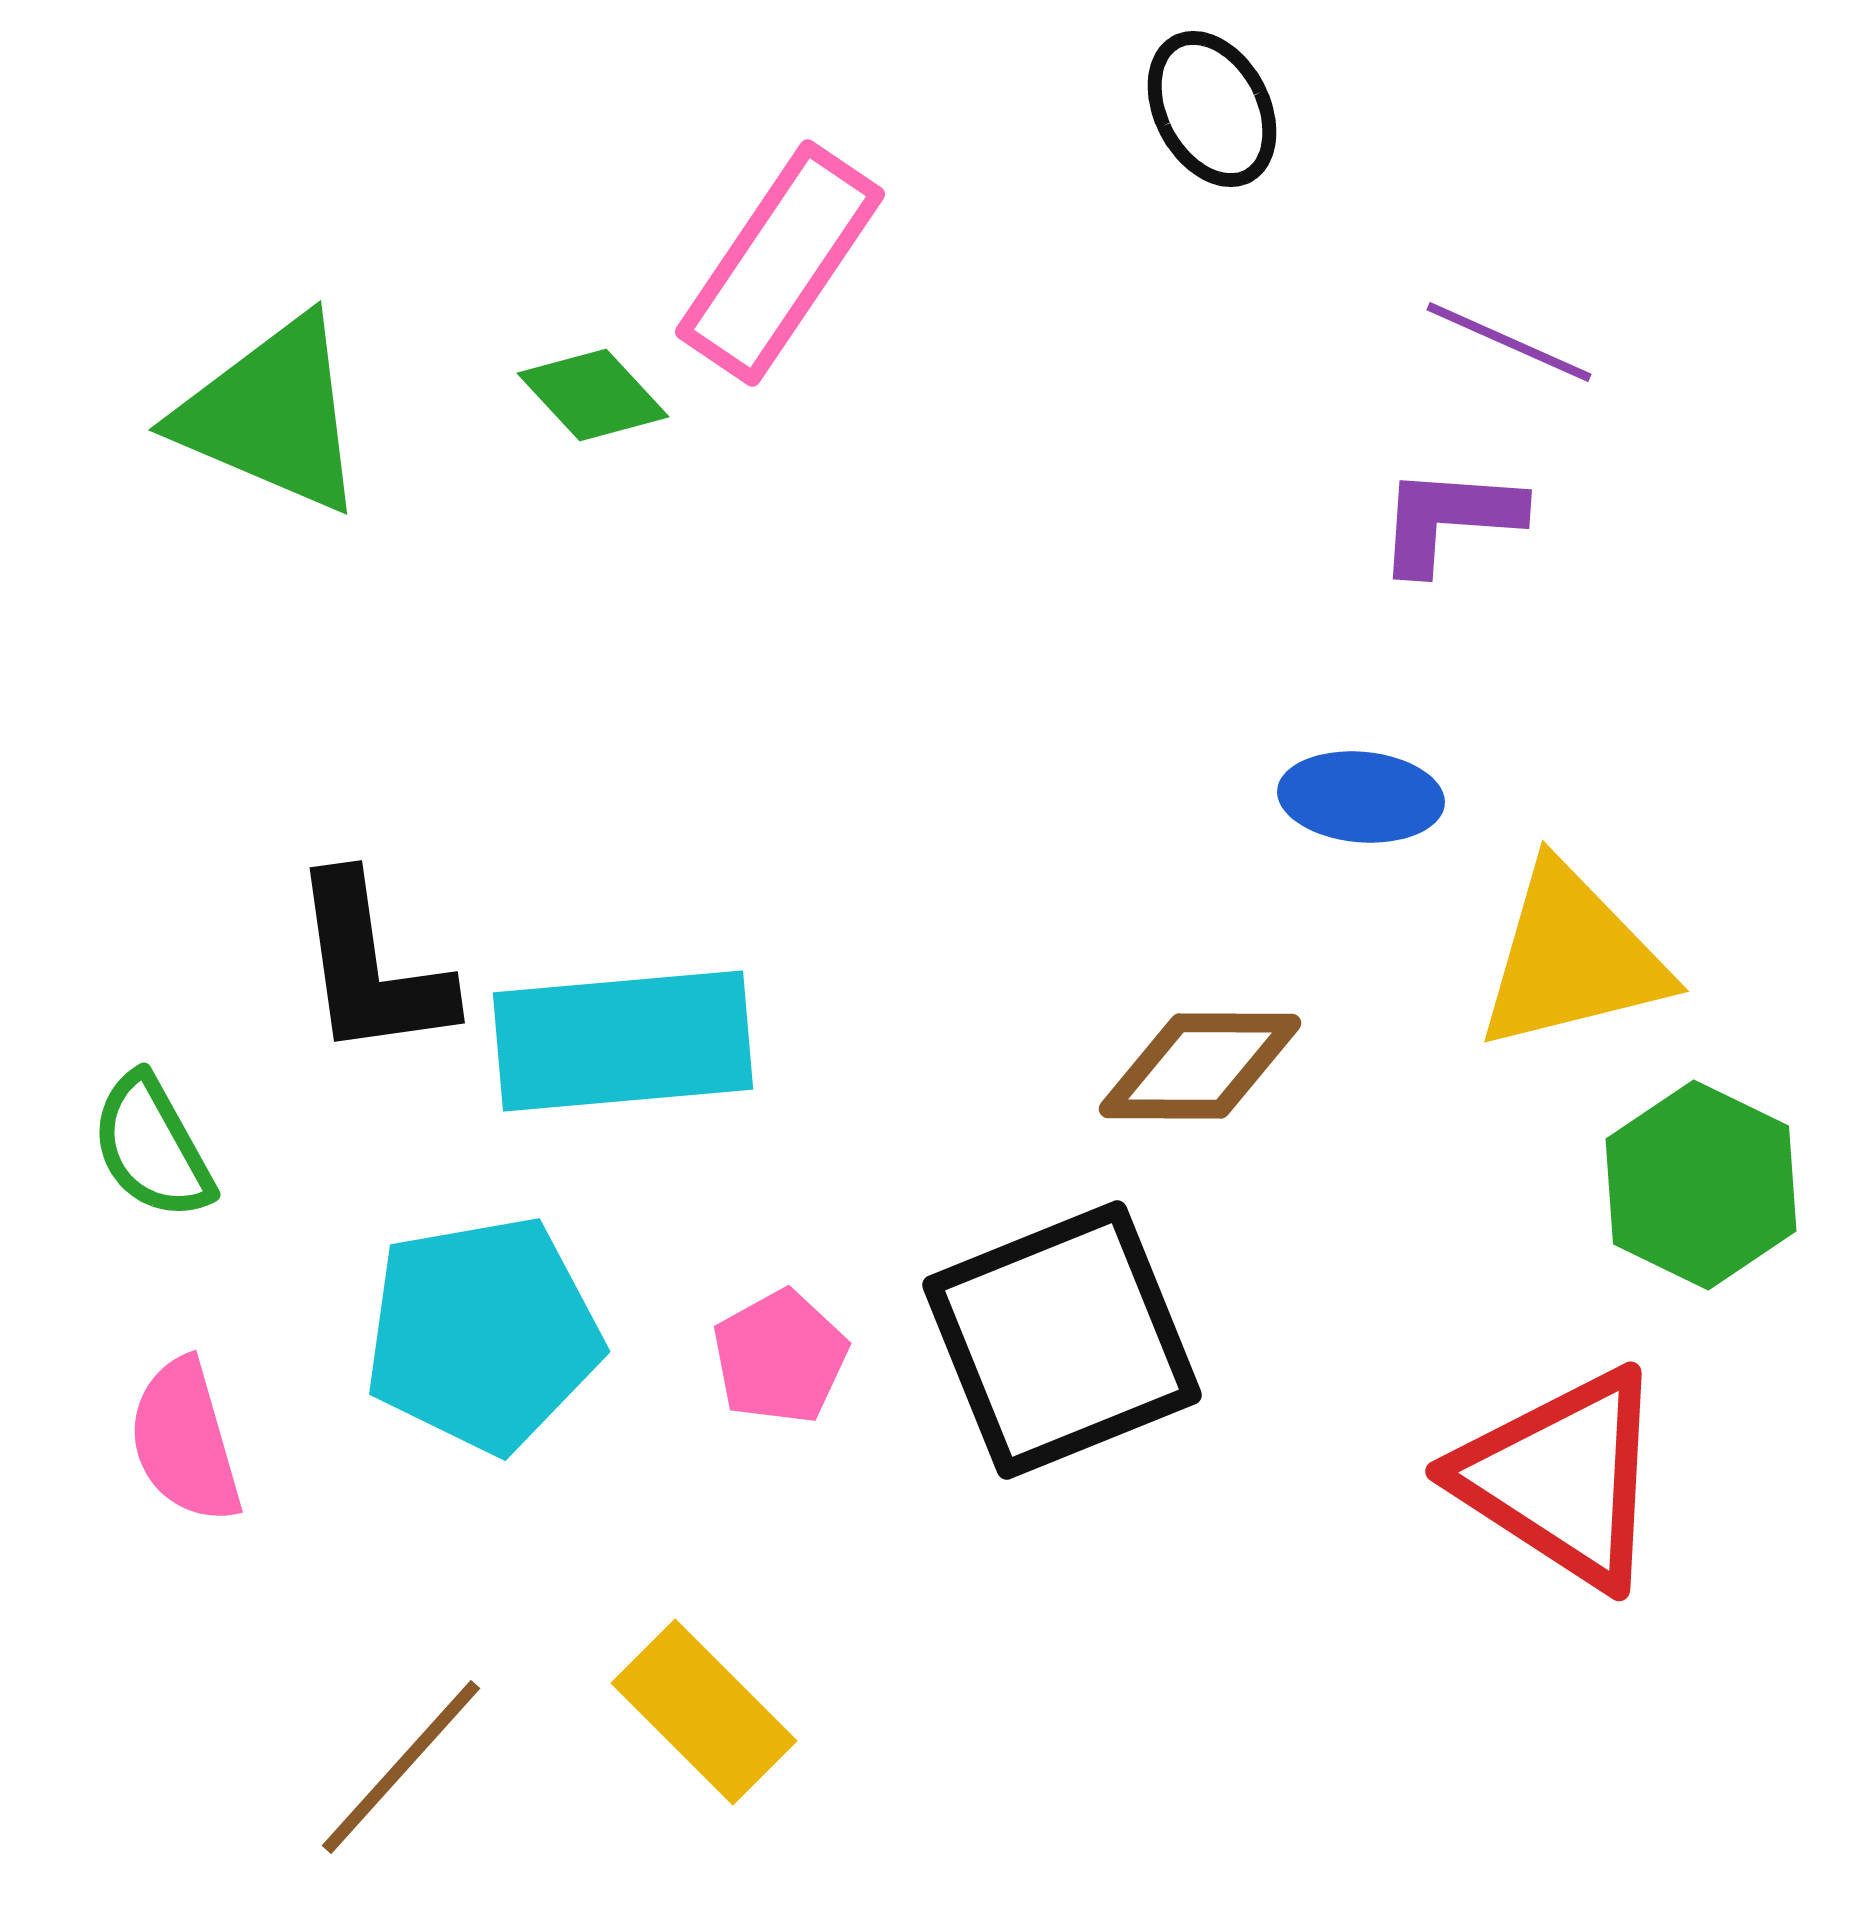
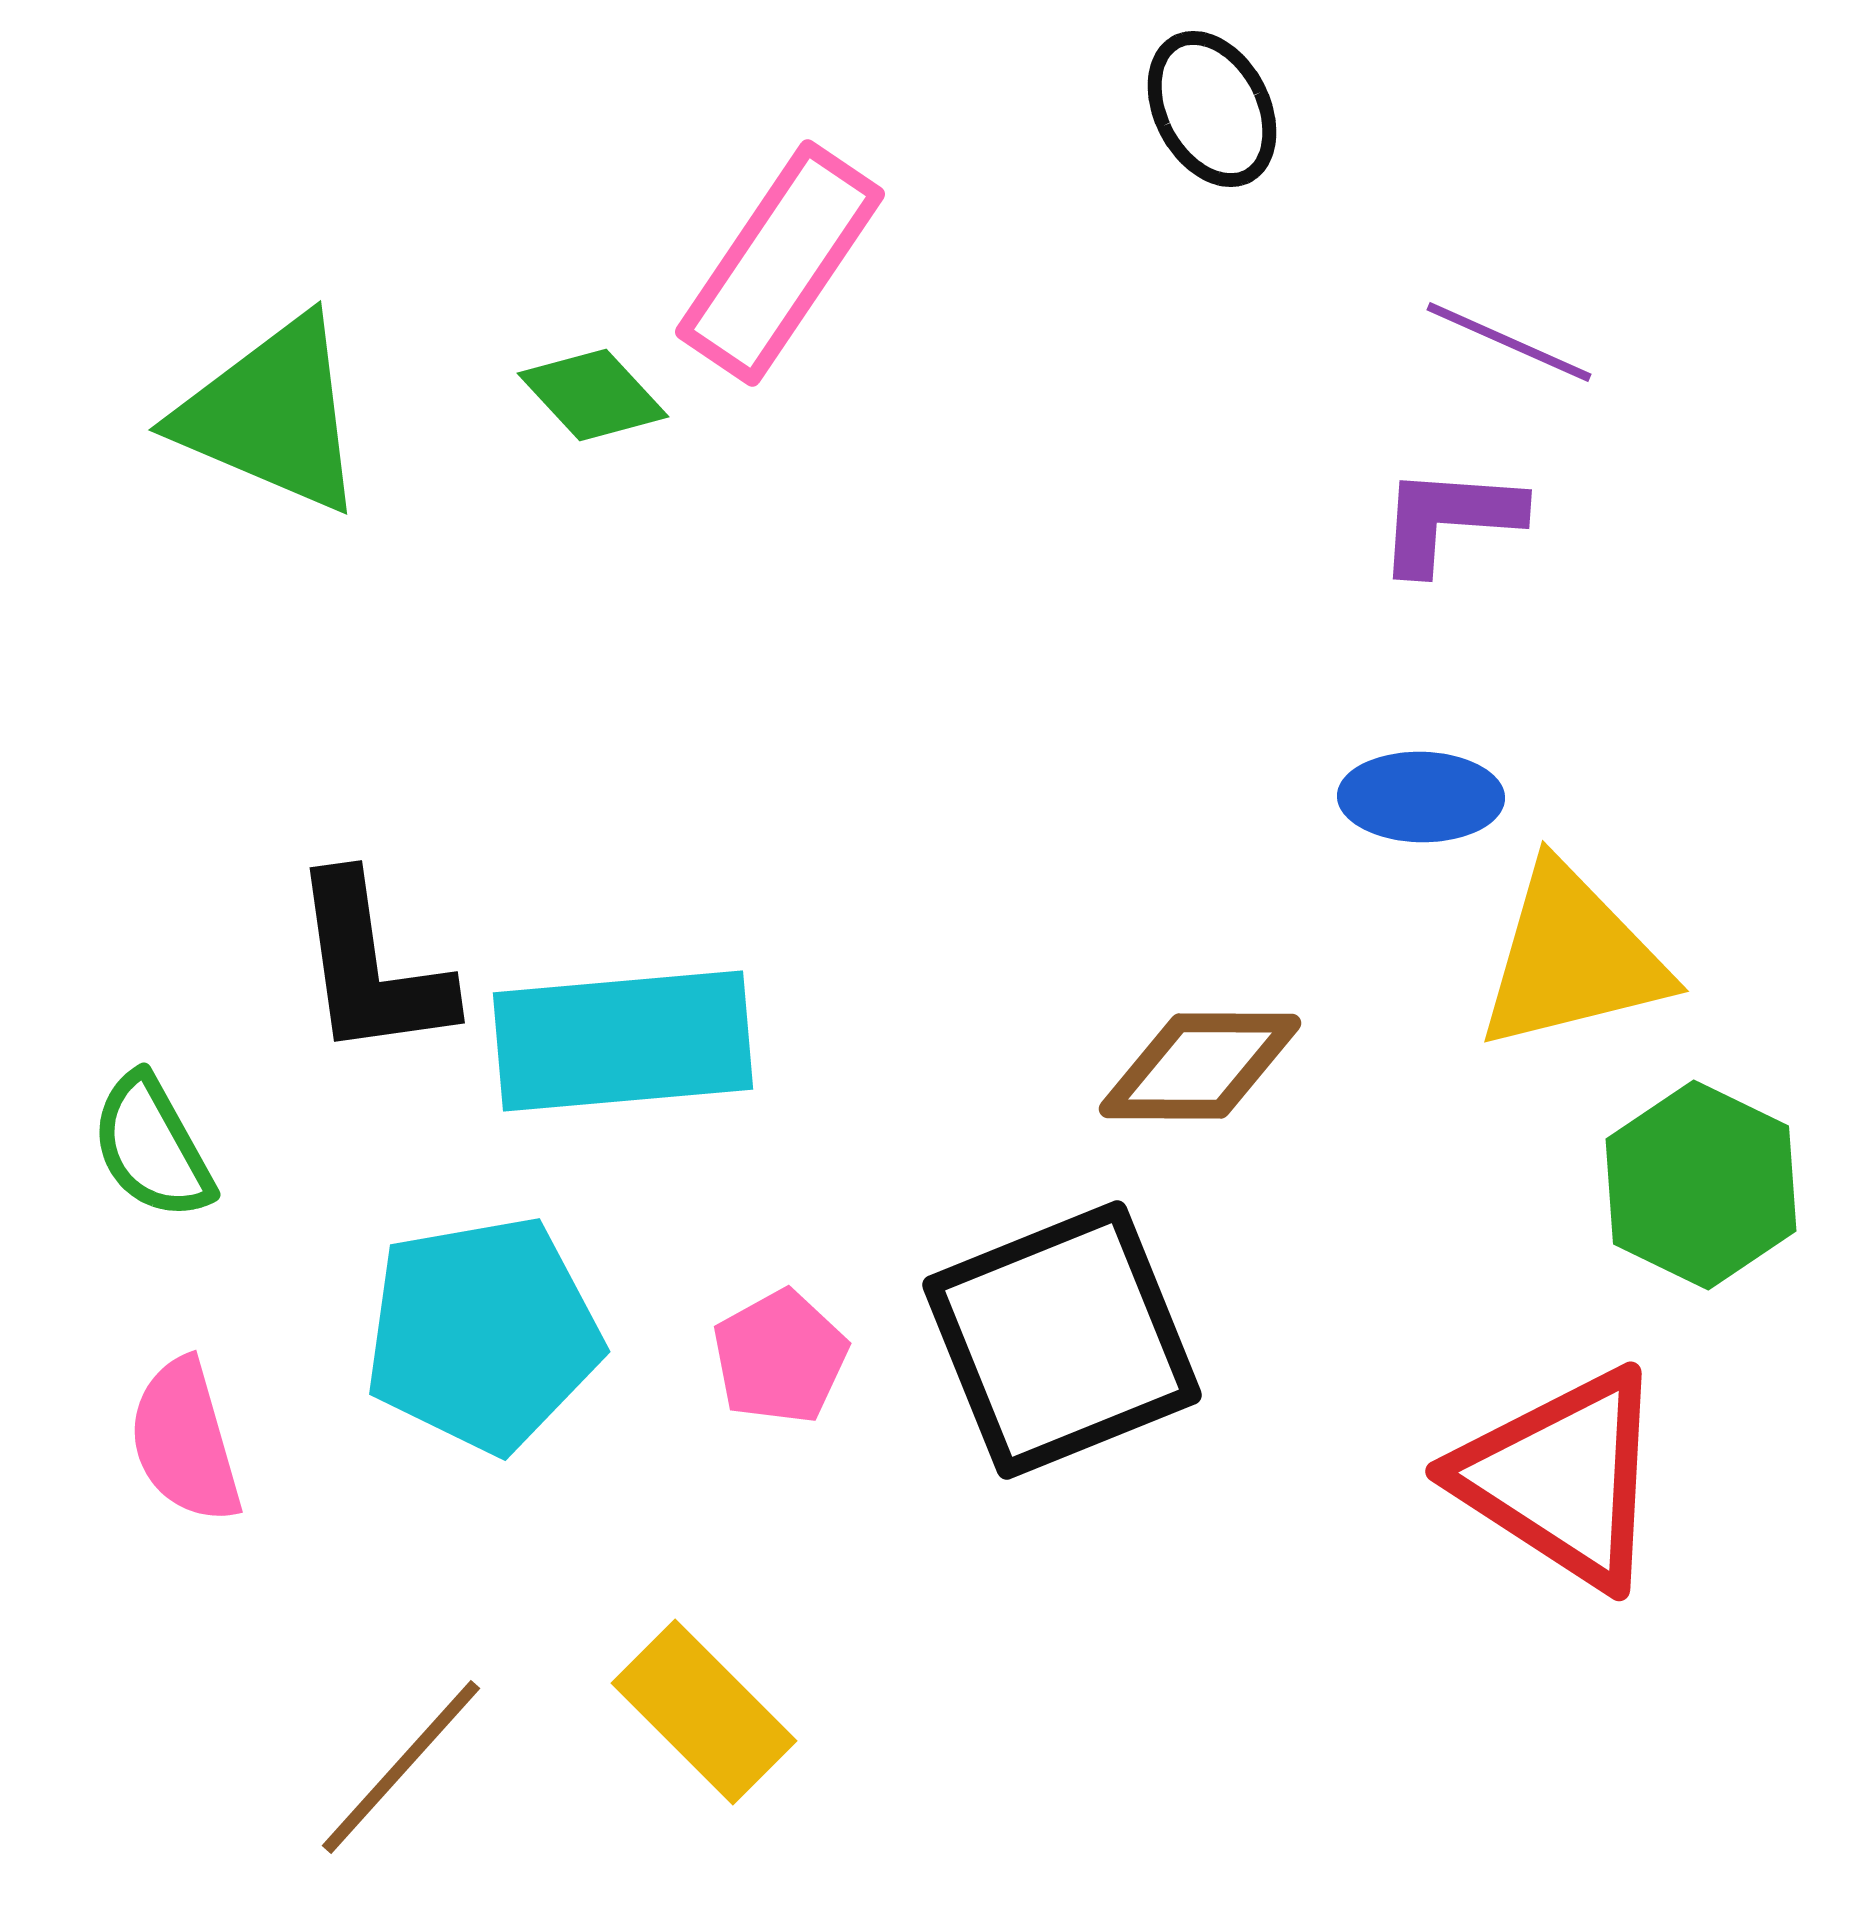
blue ellipse: moved 60 px right; rotated 4 degrees counterclockwise
